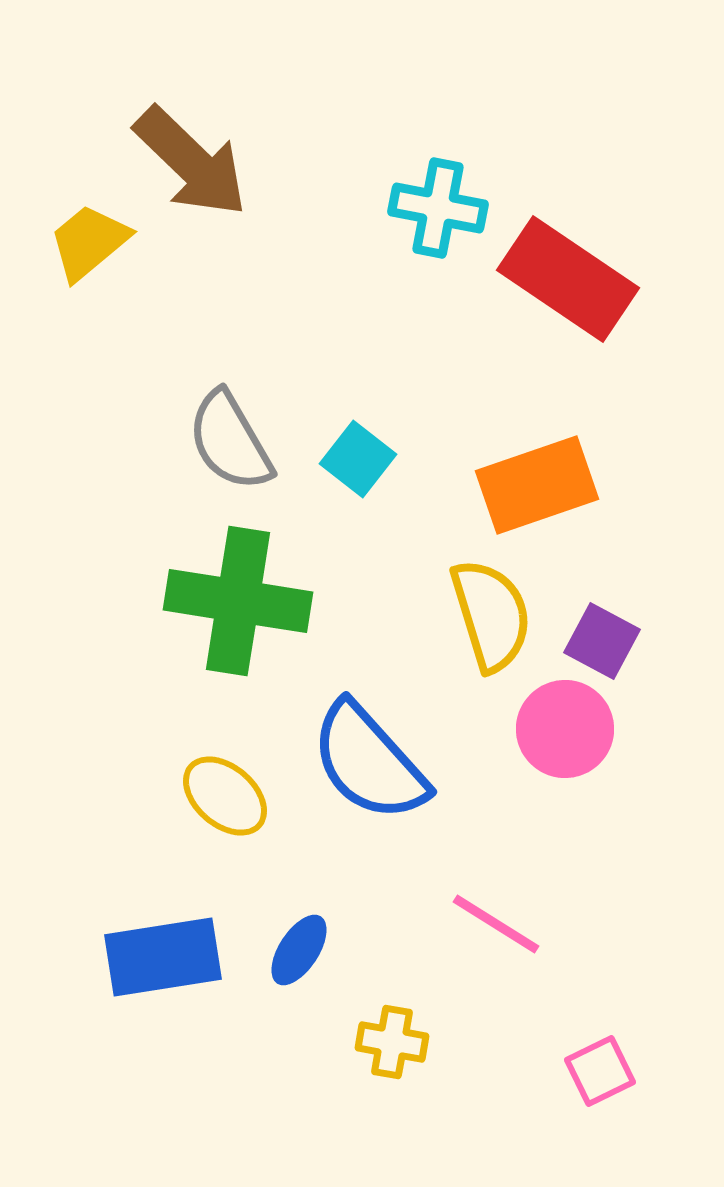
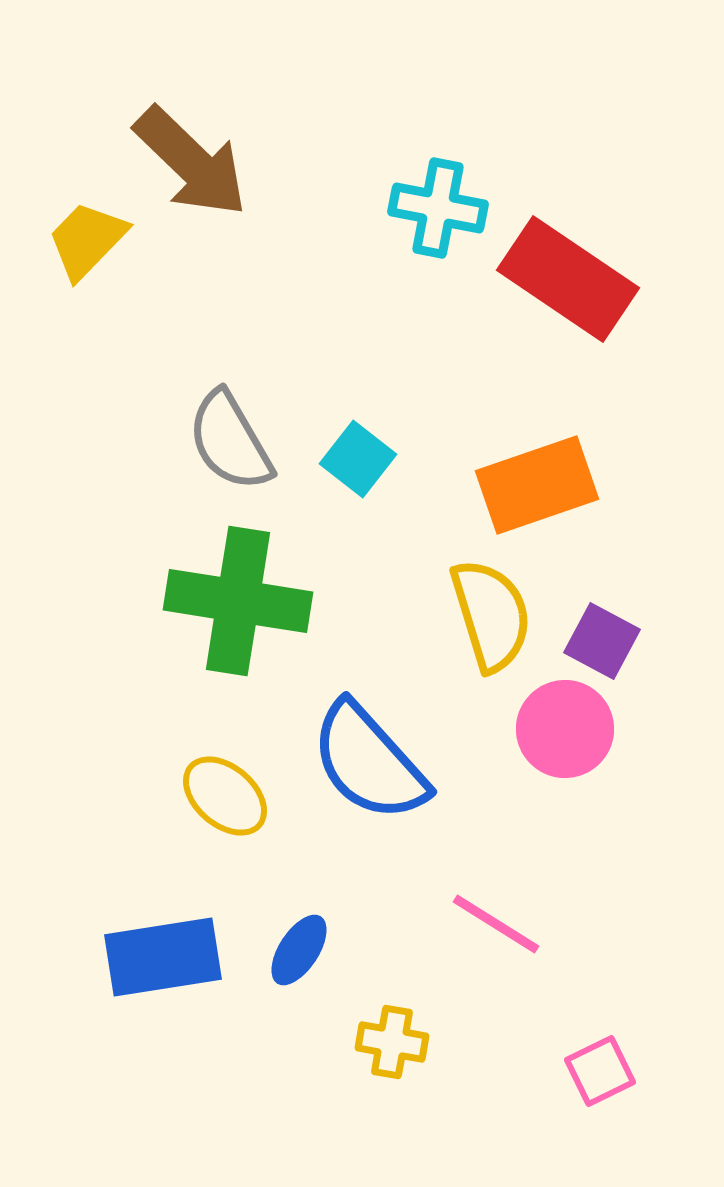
yellow trapezoid: moved 2 px left, 2 px up; rotated 6 degrees counterclockwise
